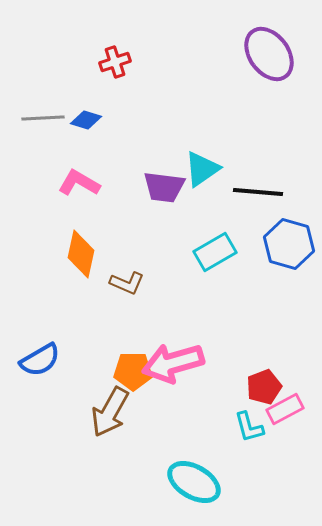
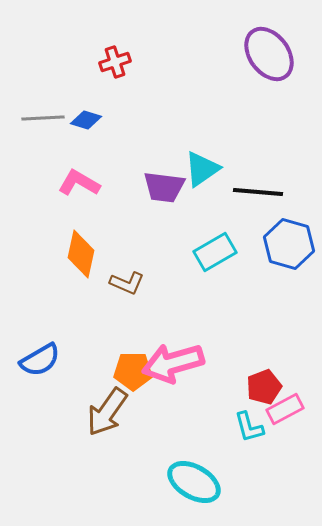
brown arrow: moved 3 px left; rotated 6 degrees clockwise
